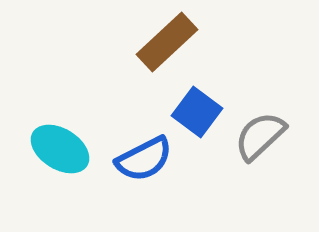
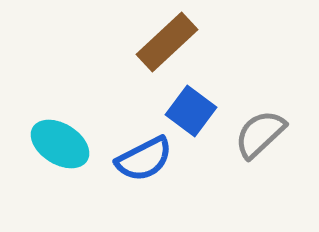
blue square: moved 6 px left, 1 px up
gray semicircle: moved 2 px up
cyan ellipse: moved 5 px up
